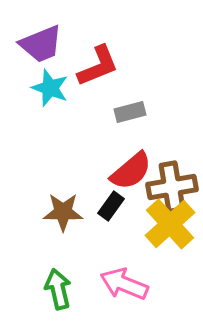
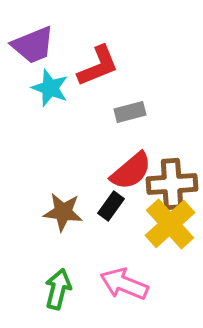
purple trapezoid: moved 8 px left, 1 px down
brown cross: moved 3 px up; rotated 6 degrees clockwise
brown star: rotated 6 degrees clockwise
green arrow: rotated 27 degrees clockwise
